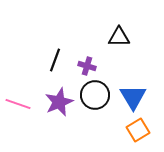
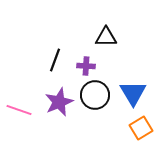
black triangle: moved 13 px left
purple cross: moved 1 px left; rotated 12 degrees counterclockwise
blue triangle: moved 4 px up
pink line: moved 1 px right, 6 px down
orange square: moved 3 px right, 2 px up
